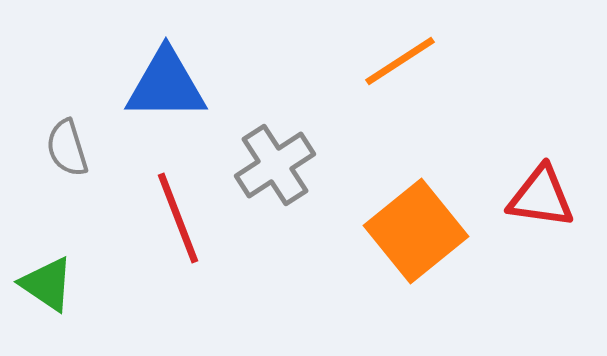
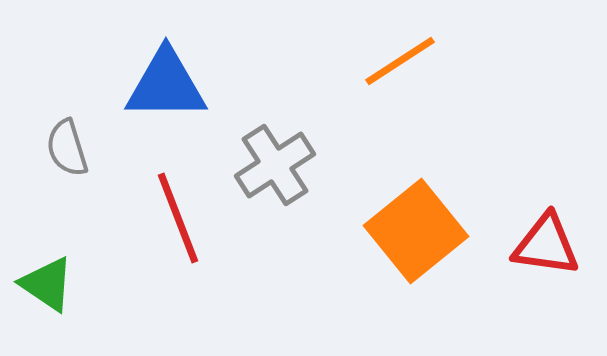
red triangle: moved 5 px right, 48 px down
